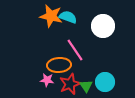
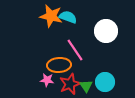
white circle: moved 3 px right, 5 px down
